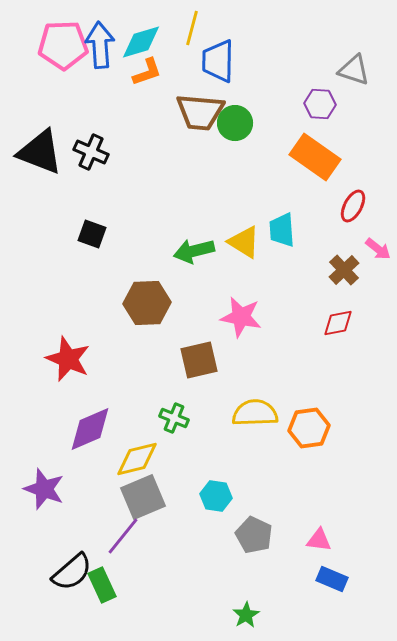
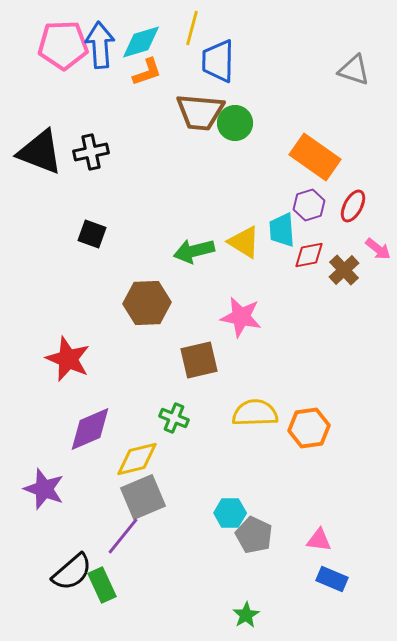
purple hexagon: moved 11 px left, 101 px down; rotated 20 degrees counterclockwise
black cross: rotated 36 degrees counterclockwise
red diamond: moved 29 px left, 68 px up
cyan hexagon: moved 14 px right, 17 px down; rotated 8 degrees counterclockwise
